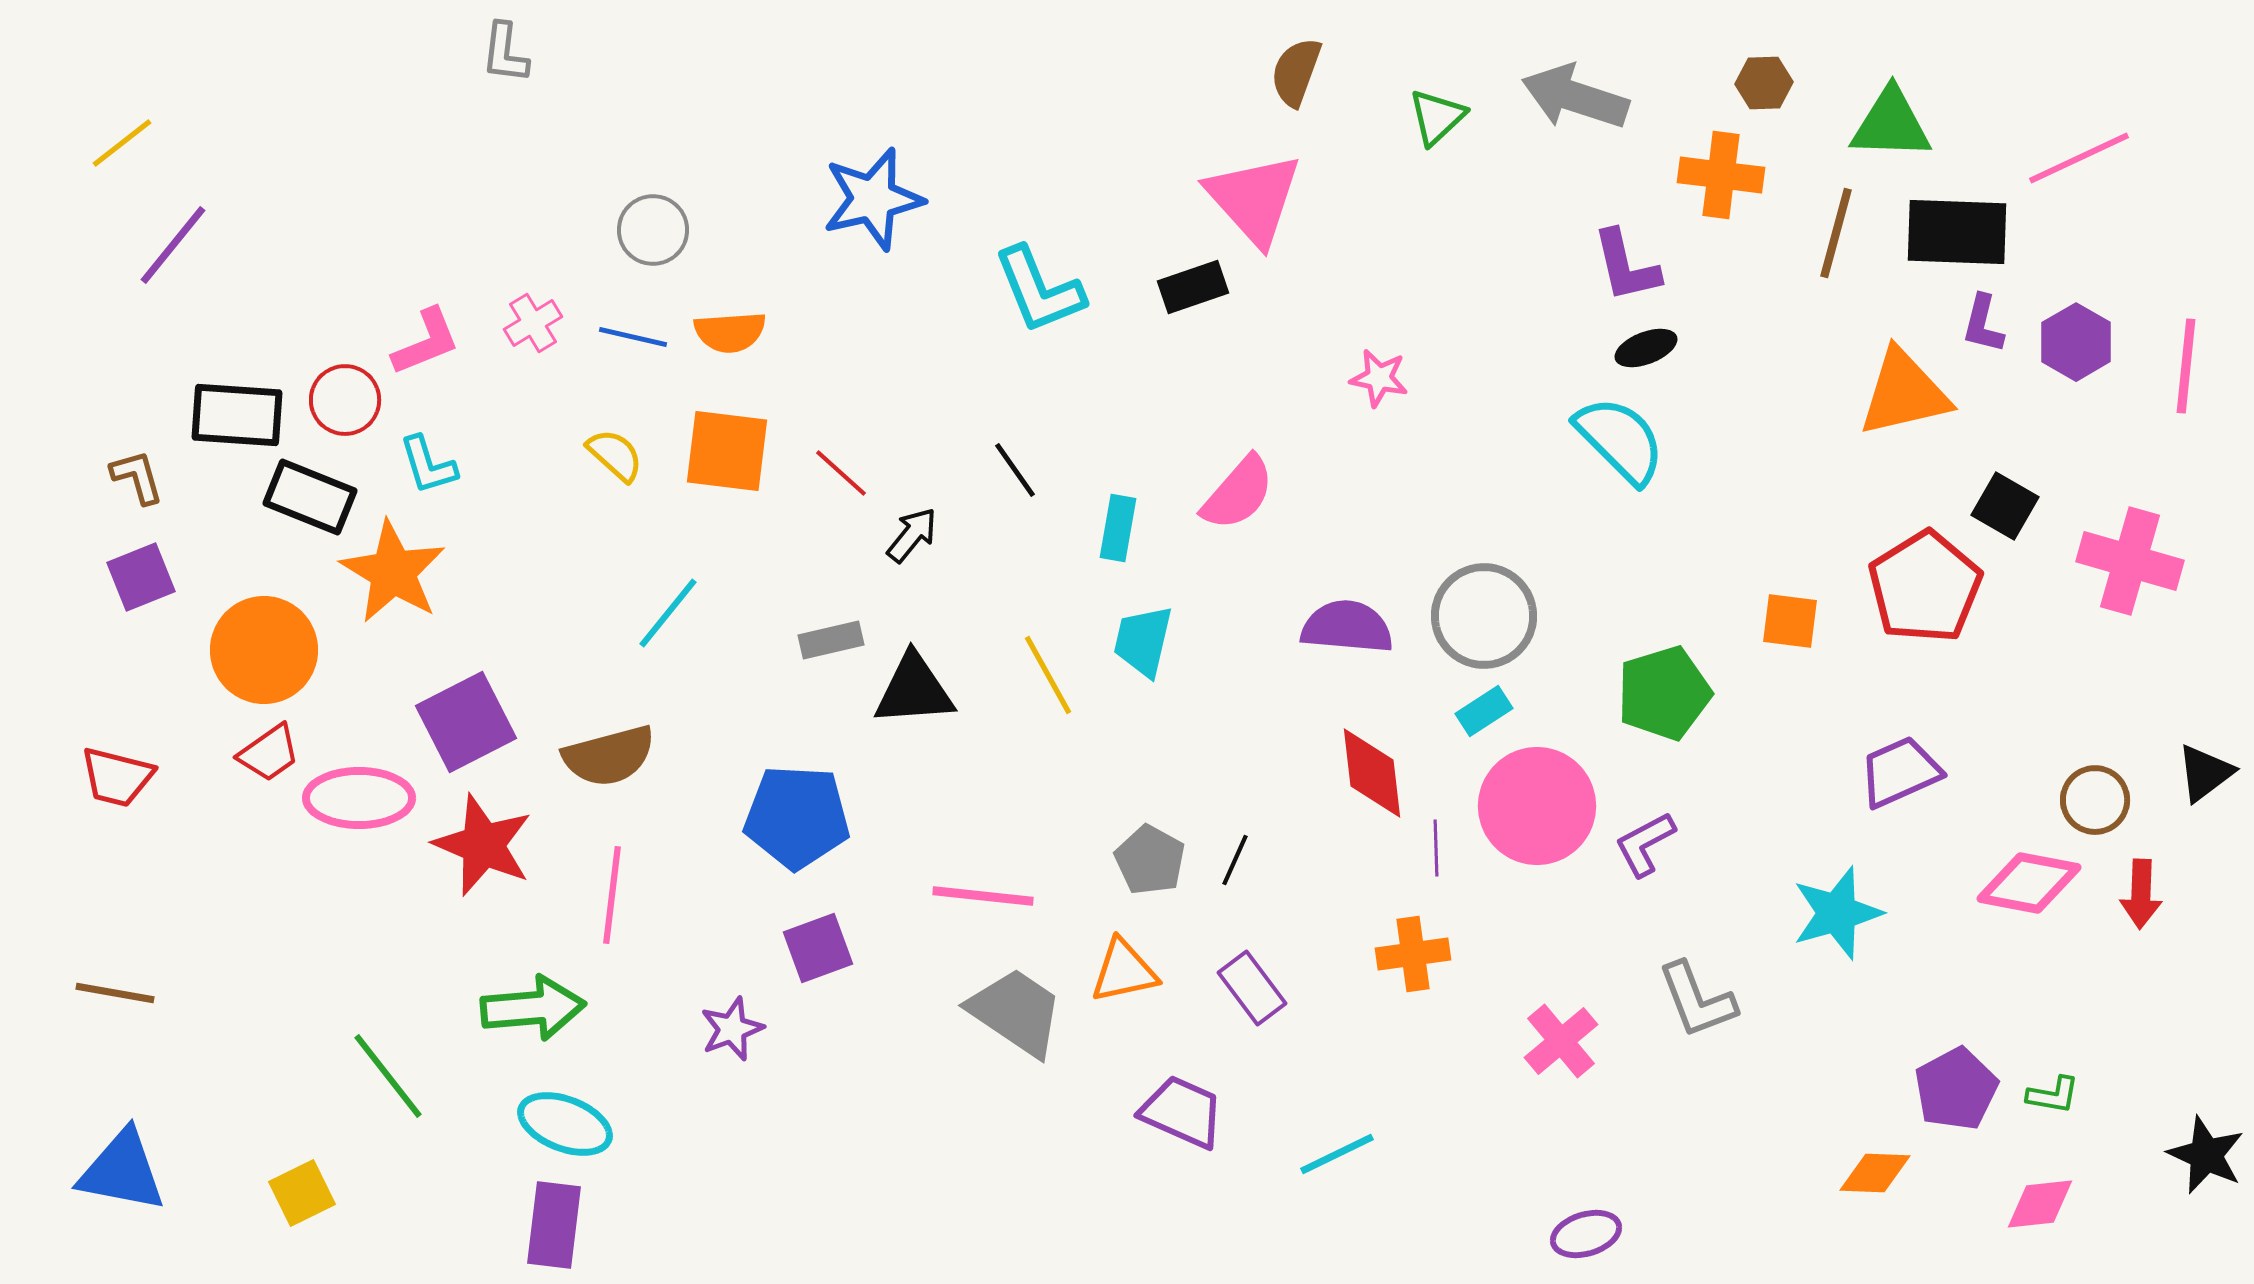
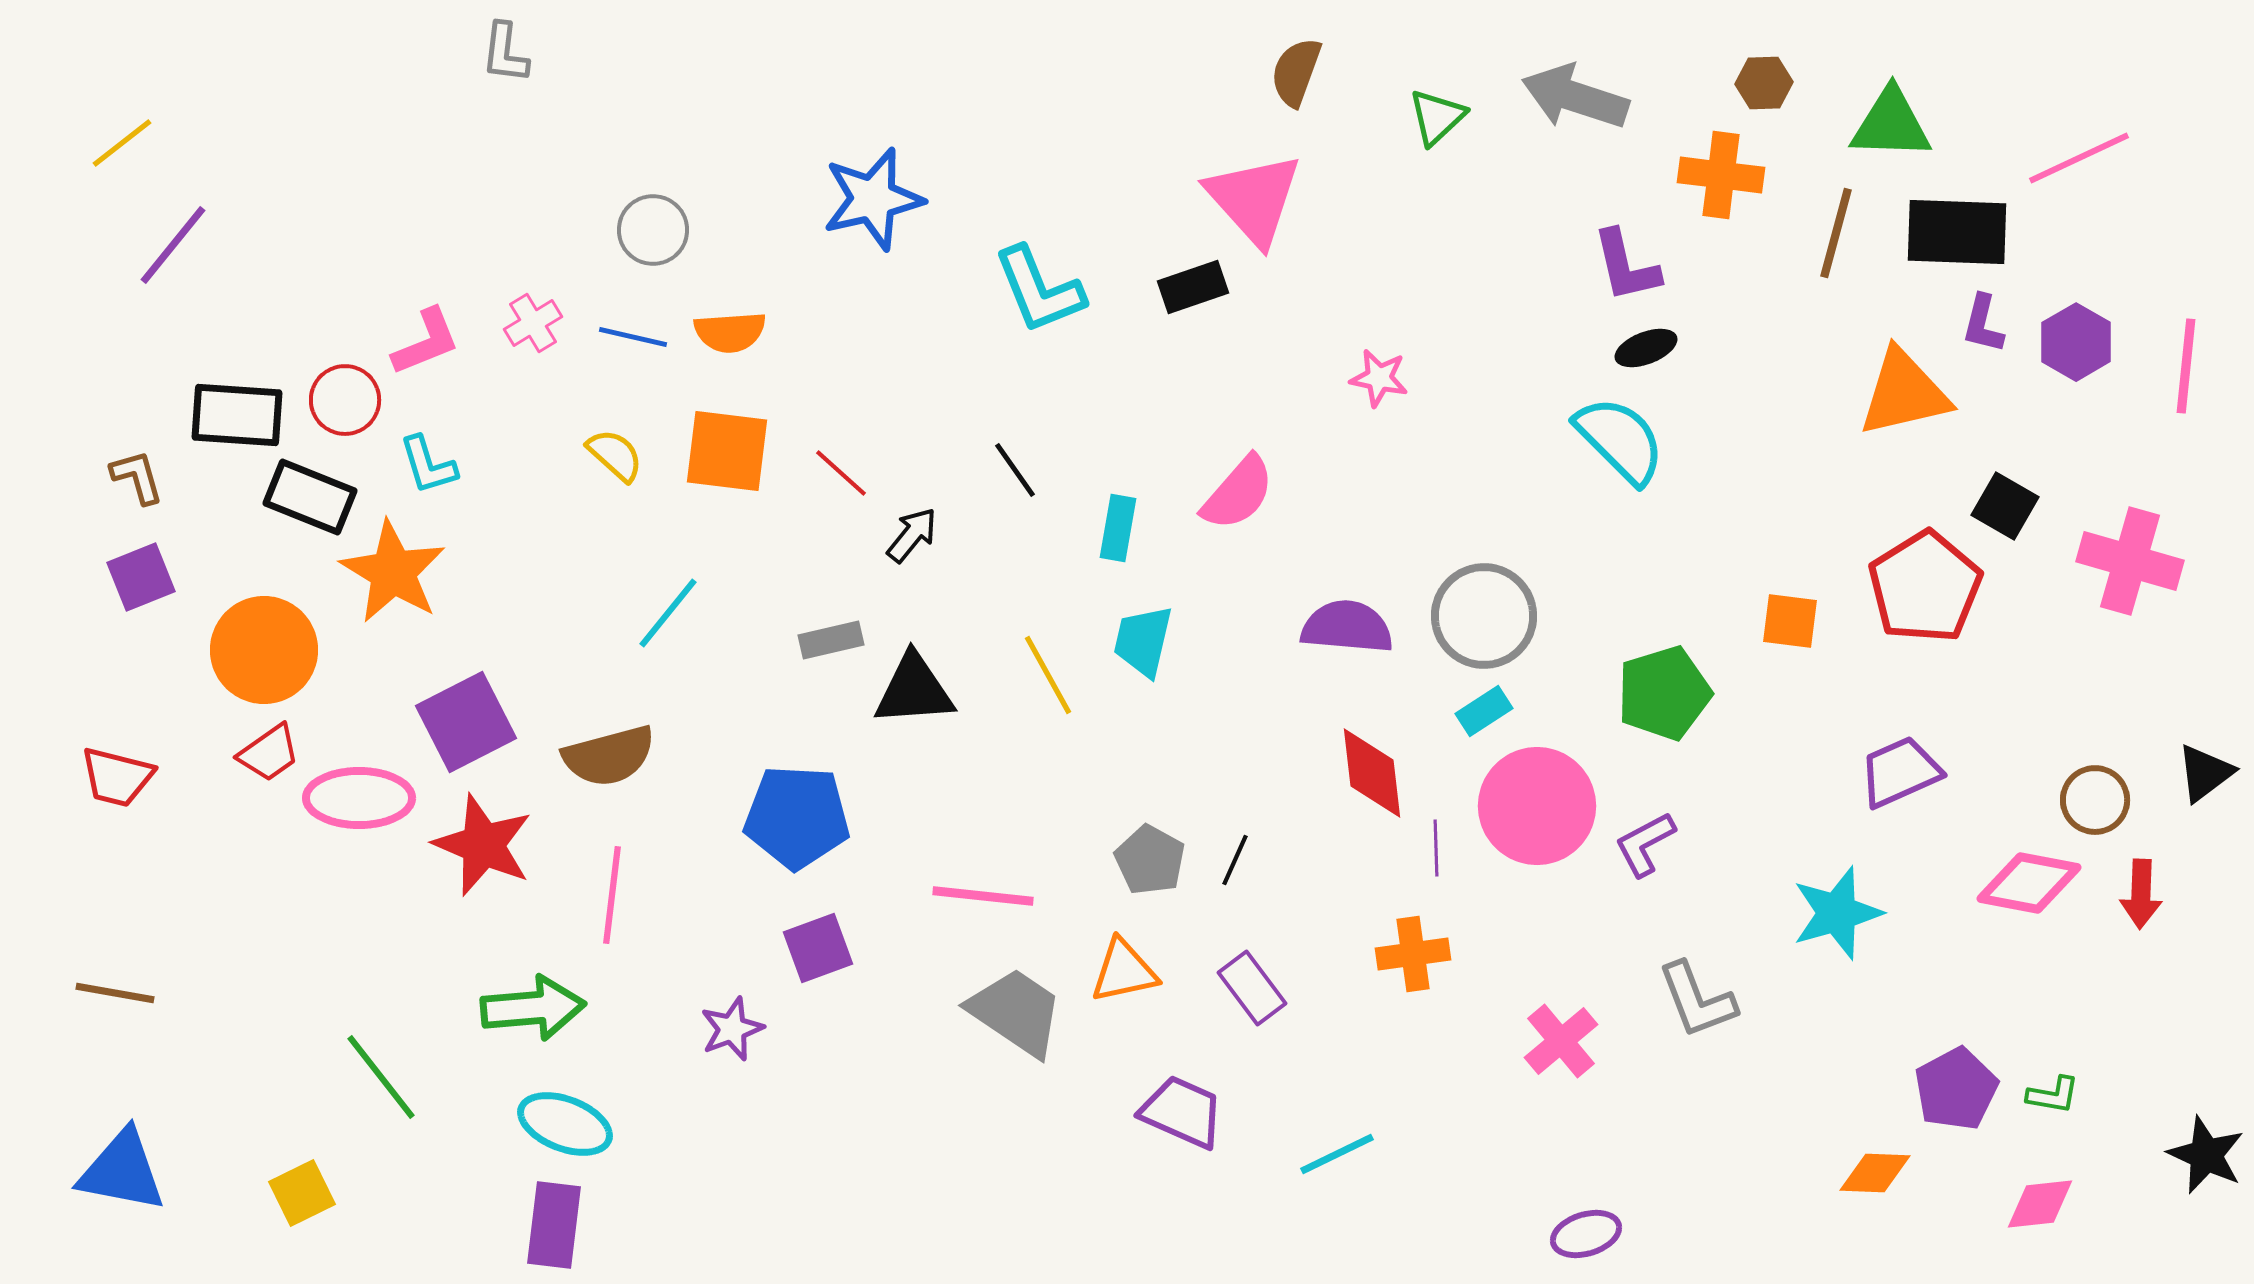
green line at (388, 1076): moved 7 px left, 1 px down
